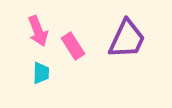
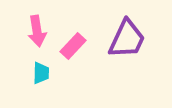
pink arrow: moved 1 px left; rotated 12 degrees clockwise
pink rectangle: rotated 76 degrees clockwise
